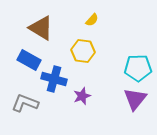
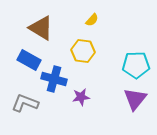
cyan pentagon: moved 2 px left, 3 px up
purple star: moved 1 px left, 1 px down; rotated 12 degrees clockwise
